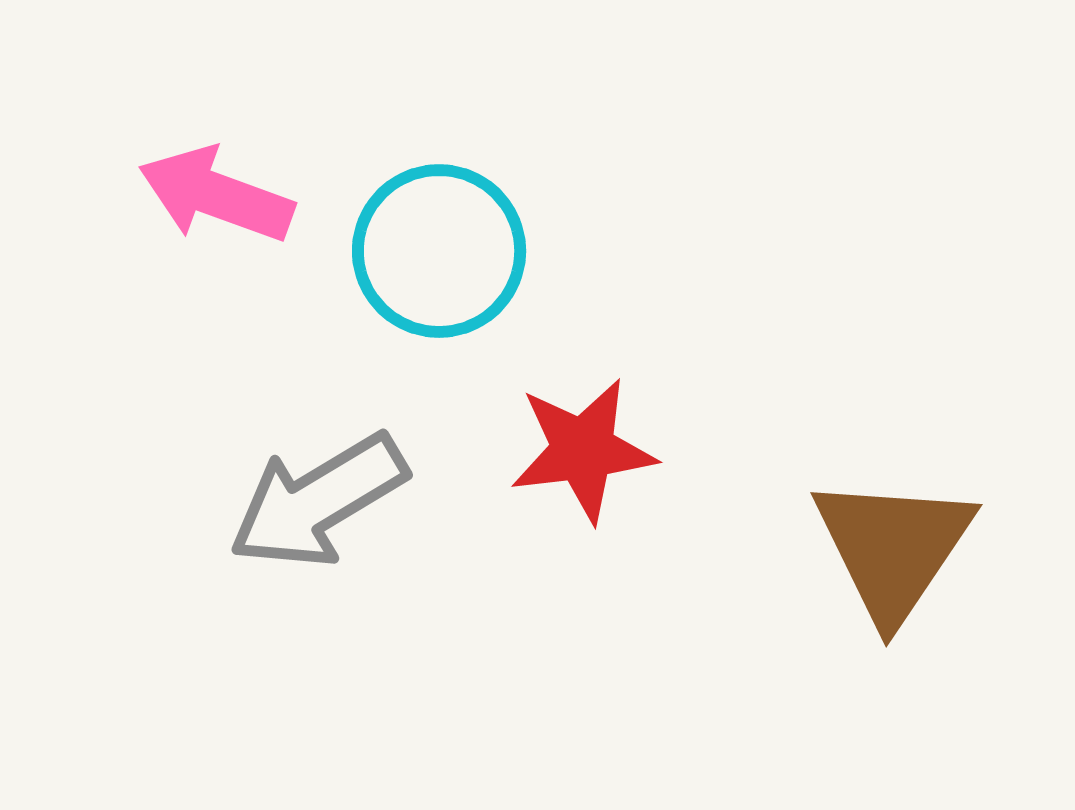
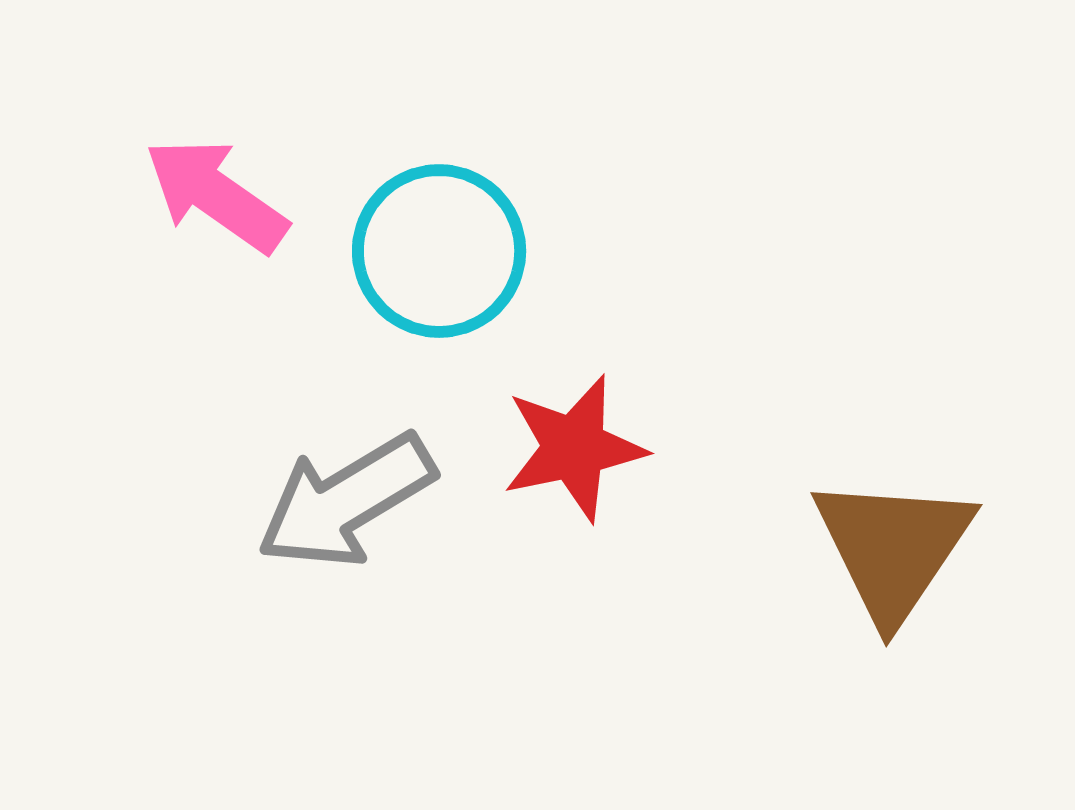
pink arrow: rotated 15 degrees clockwise
red star: moved 9 px left, 2 px up; rotated 5 degrees counterclockwise
gray arrow: moved 28 px right
